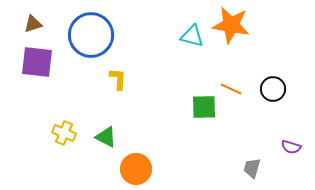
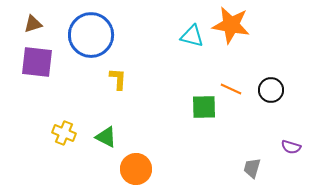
black circle: moved 2 px left, 1 px down
